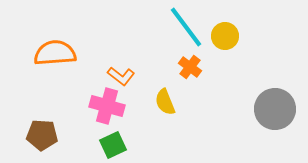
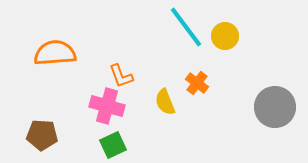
orange cross: moved 7 px right, 16 px down
orange L-shape: rotated 32 degrees clockwise
gray circle: moved 2 px up
